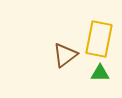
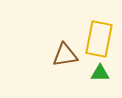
brown triangle: rotated 28 degrees clockwise
